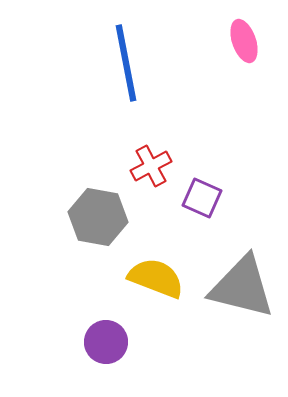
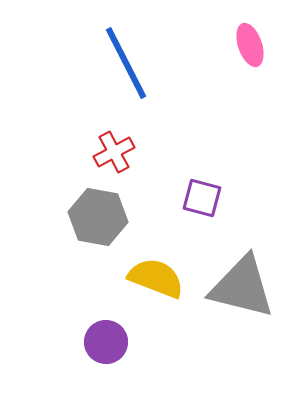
pink ellipse: moved 6 px right, 4 px down
blue line: rotated 16 degrees counterclockwise
red cross: moved 37 px left, 14 px up
purple square: rotated 9 degrees counterclockwise
